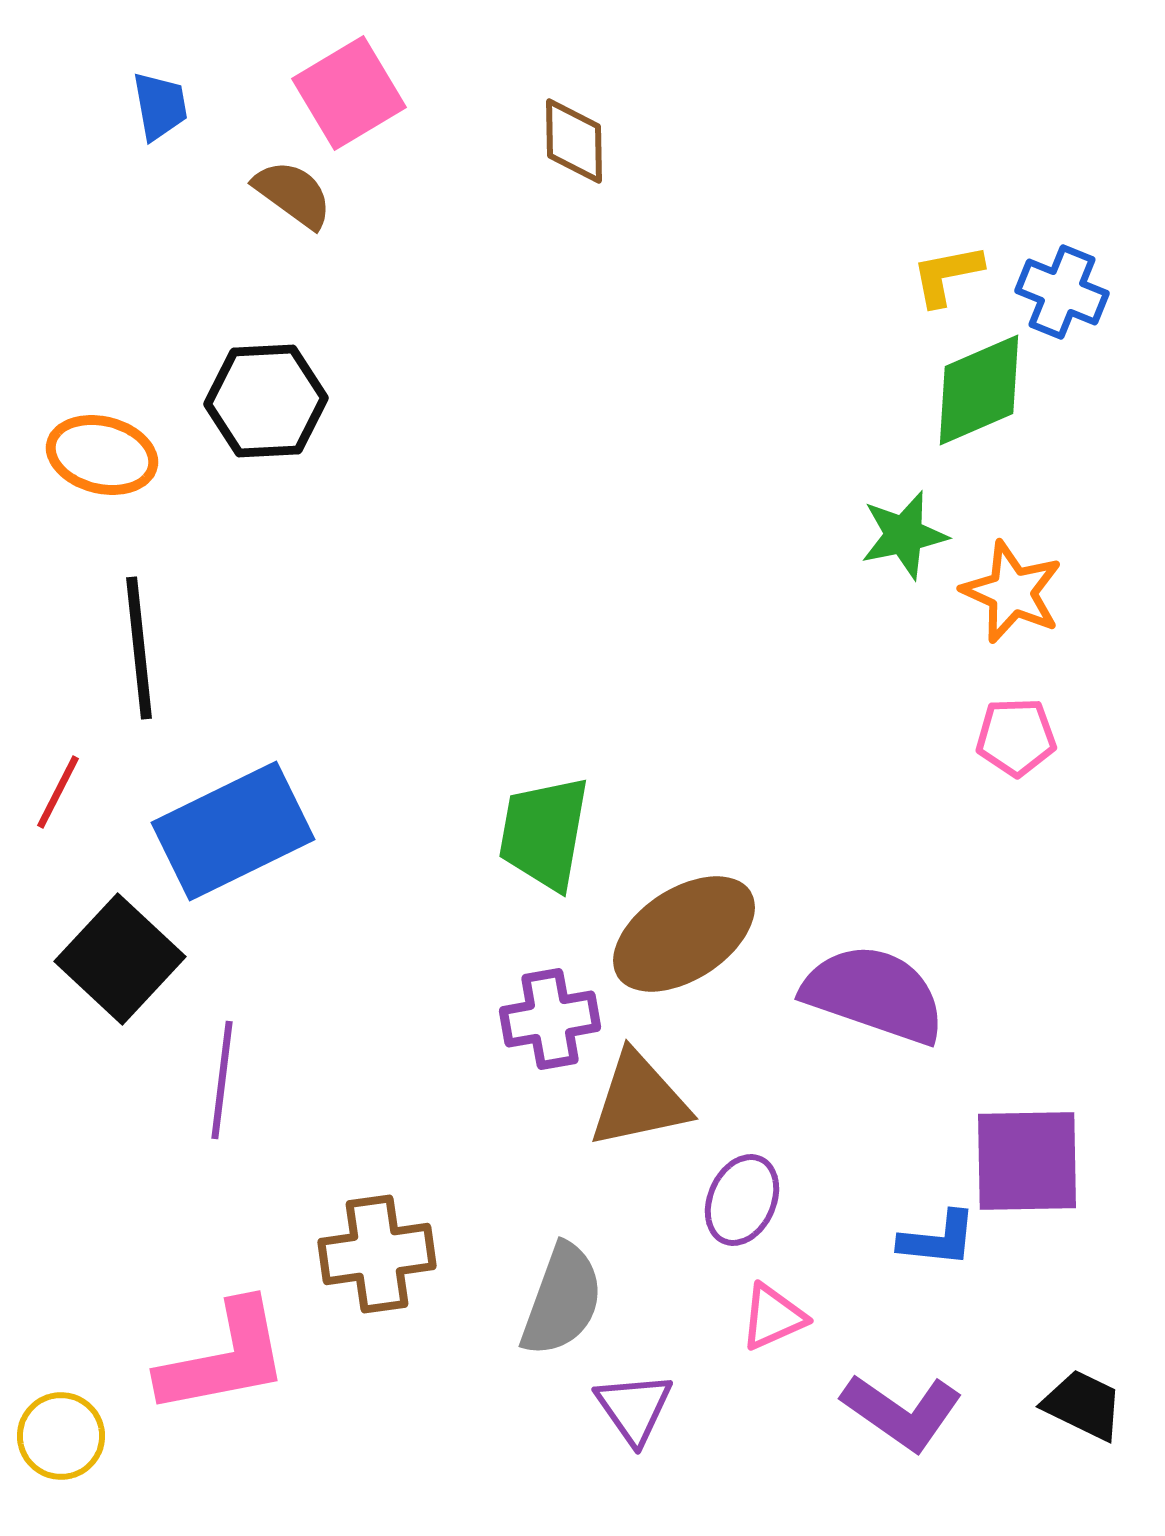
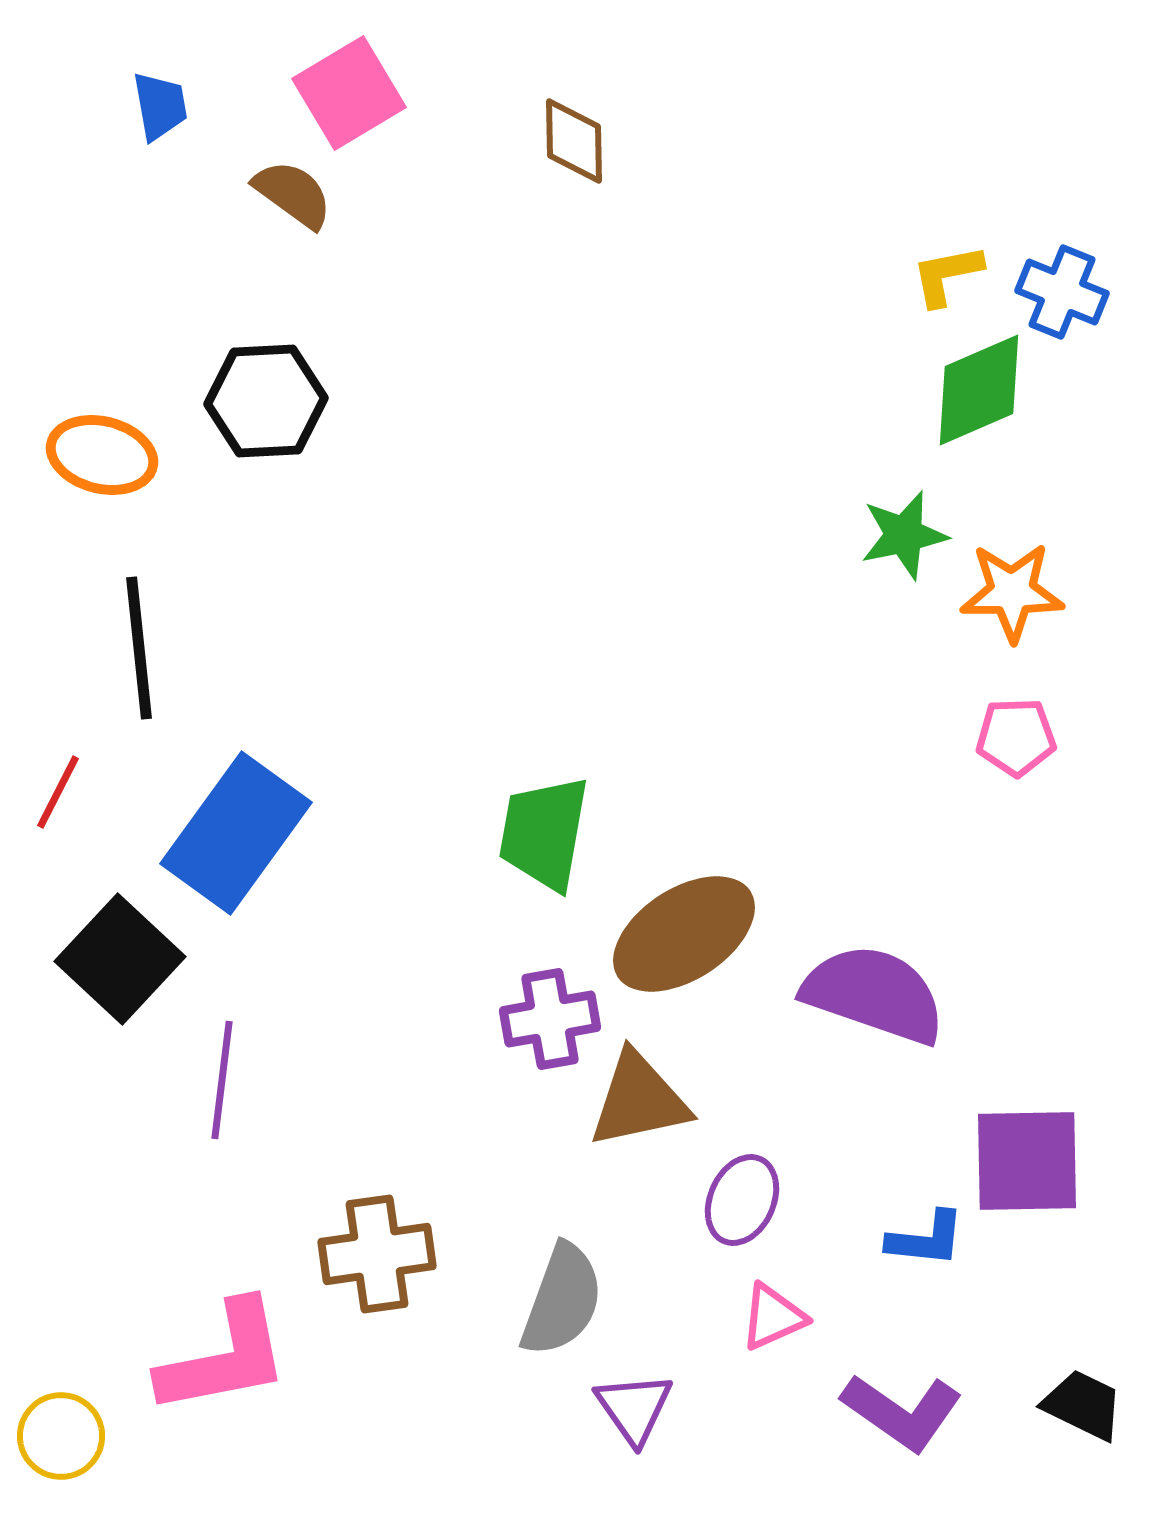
orange star: rotated 24 degrees counterclockwise
blue rectangle: moved 3 px right, 2 px down; rotated 28 degrees counterclockwise
blue L-shape: moved 12 px left
